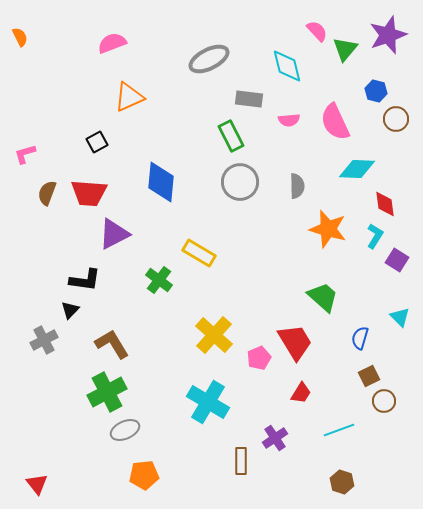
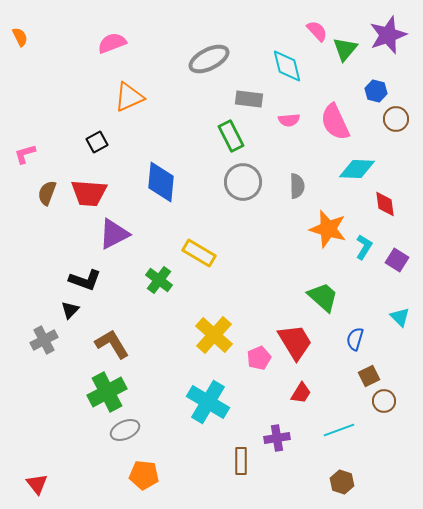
gray circle at (240, 182): moved 3 px right
cyan L-shape at (375, 236): moved 11 px left, 11 px down
black L-shape at (85, 280): rotated 12 degrees clockwise
blue semicircle at (360, 338): moved 5 px left, 1 px down
purple cross at (275, 438): moved 2 px right; rotated 25 degrees clockwise
orange pentagon at (144, 475): rotated 12 degrees clockwise
